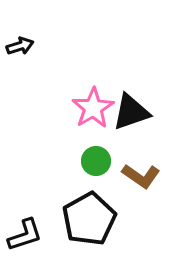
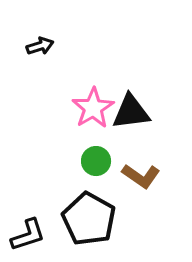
black arrow: moved 20 px right
black triangle: rotated 12 degrees clockwise
black pentagon: rotated 14 degrees counterclockwise
black L-shape: moved 3 px right
